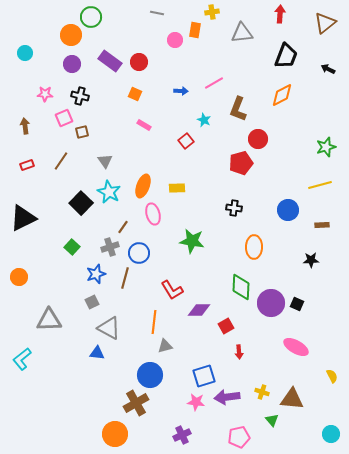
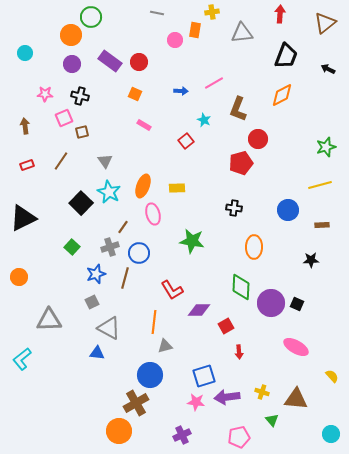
yellow semicircle at (332, 376): rotated 16 degrees counterclockwise
brown triangle at (292, 399): moved 4 px right
orange circle at (115, 434): moved 4 px right, 3 px up
